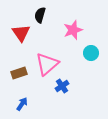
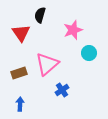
cyan circle: moved 2 px left
blue cross: moved 4 px down
blue arrow: moved 2 px left; rotated 32 degrees counterclockwise
